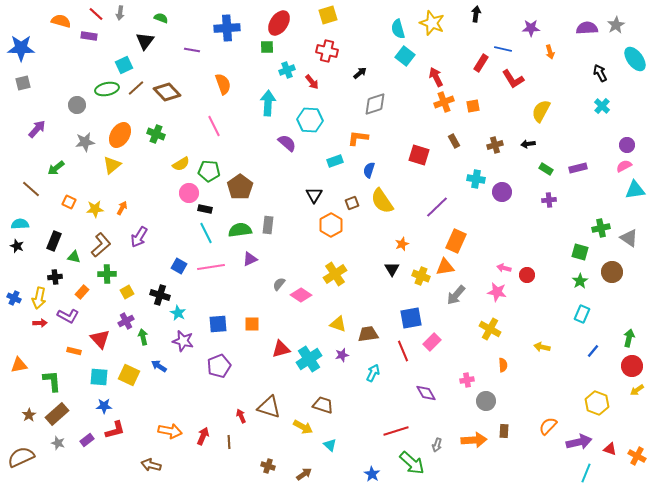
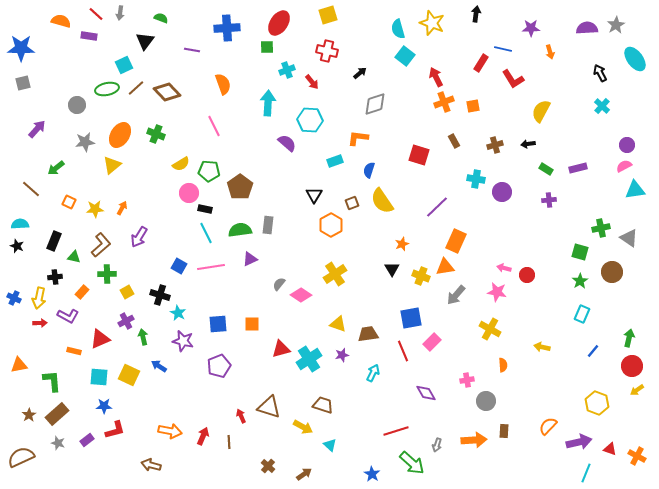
red triangle at (100, 339): rotated 50 degrees clockwise
brown cross at (268, 466): rotated 24 degrees clockwise
